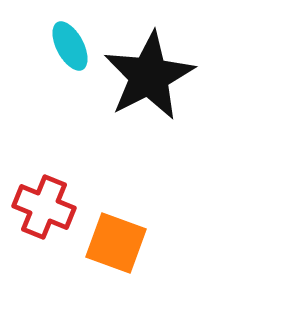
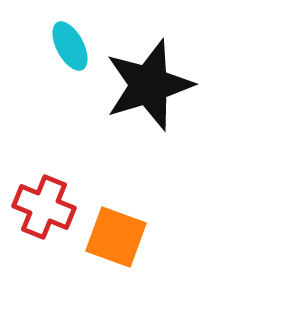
black star: moved 9 px down; rotated 10 degrees clockwise
orange square: moved 6 px up
